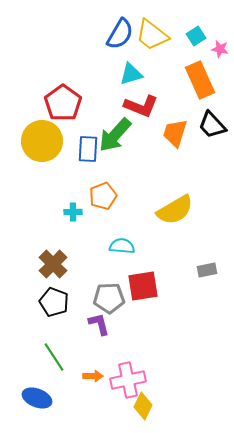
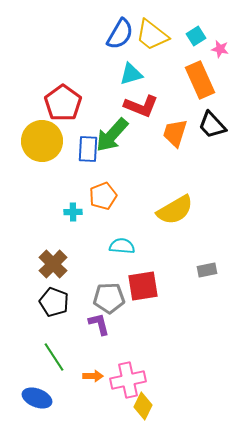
green arrow: moved 3 px left
